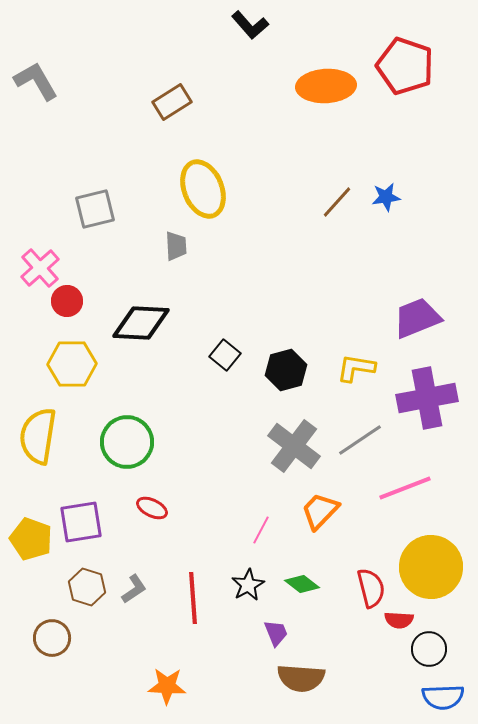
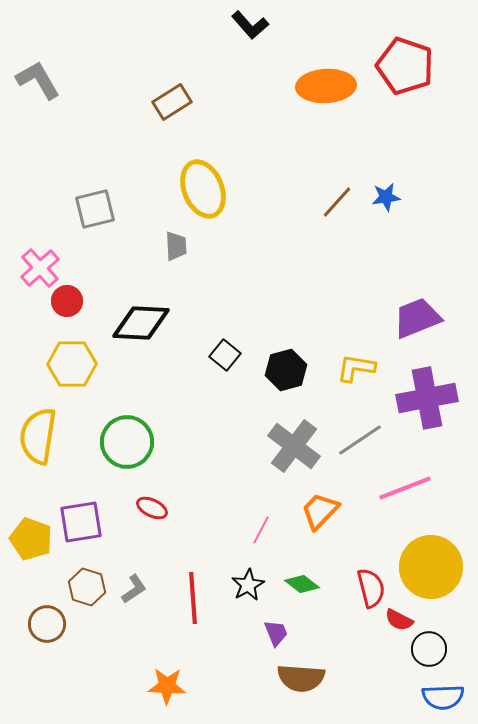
gray L-shape at (36, 81): moved 2 px right, 1 px up
red semicircle at (399, 620): rotated 24 degrees clockwise
brown circle at (52, 638): moved 5 px left, 14 px up
